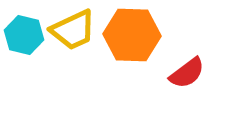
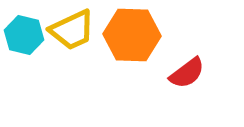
yellow trapezoid: moved 1 px left
